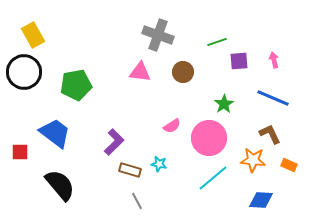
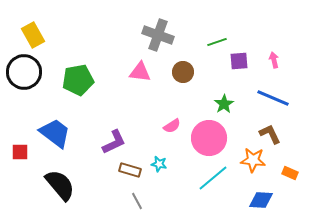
green pentagon: moved 2 px right, 5 px up
purple L-shape: rotated 20 degrees clockwise
orange rectangle: moved 1 px right, 8 px down
